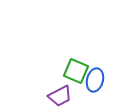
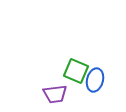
purple trapezoid: moved 5 px left, 2 px up; rotated 20 degrees clockwise
